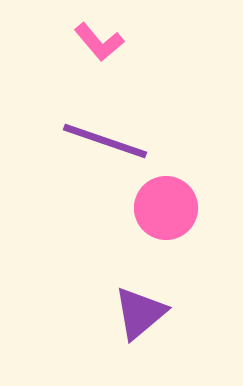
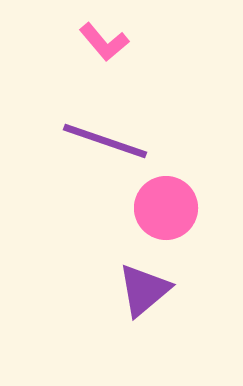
pink L-shape: moved 5 px right
purple triangle: moved 4 px right, 23 px up
